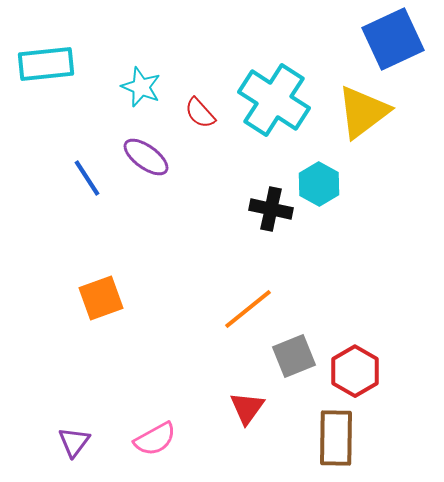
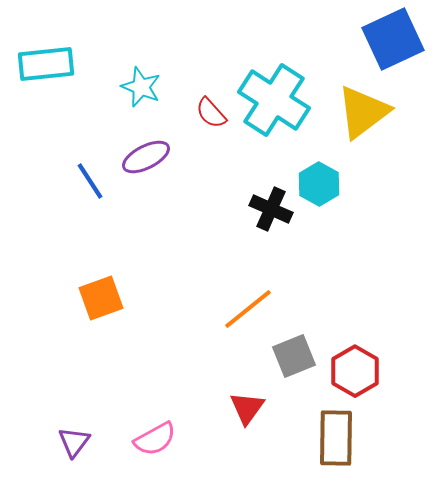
red semicircle: moved 11 px right
purple ellipse: rotated 63 degrees counterclockwise
blue line: moved 3 px right, 3 px down
black cross: rotated 12 degrees clockwise
